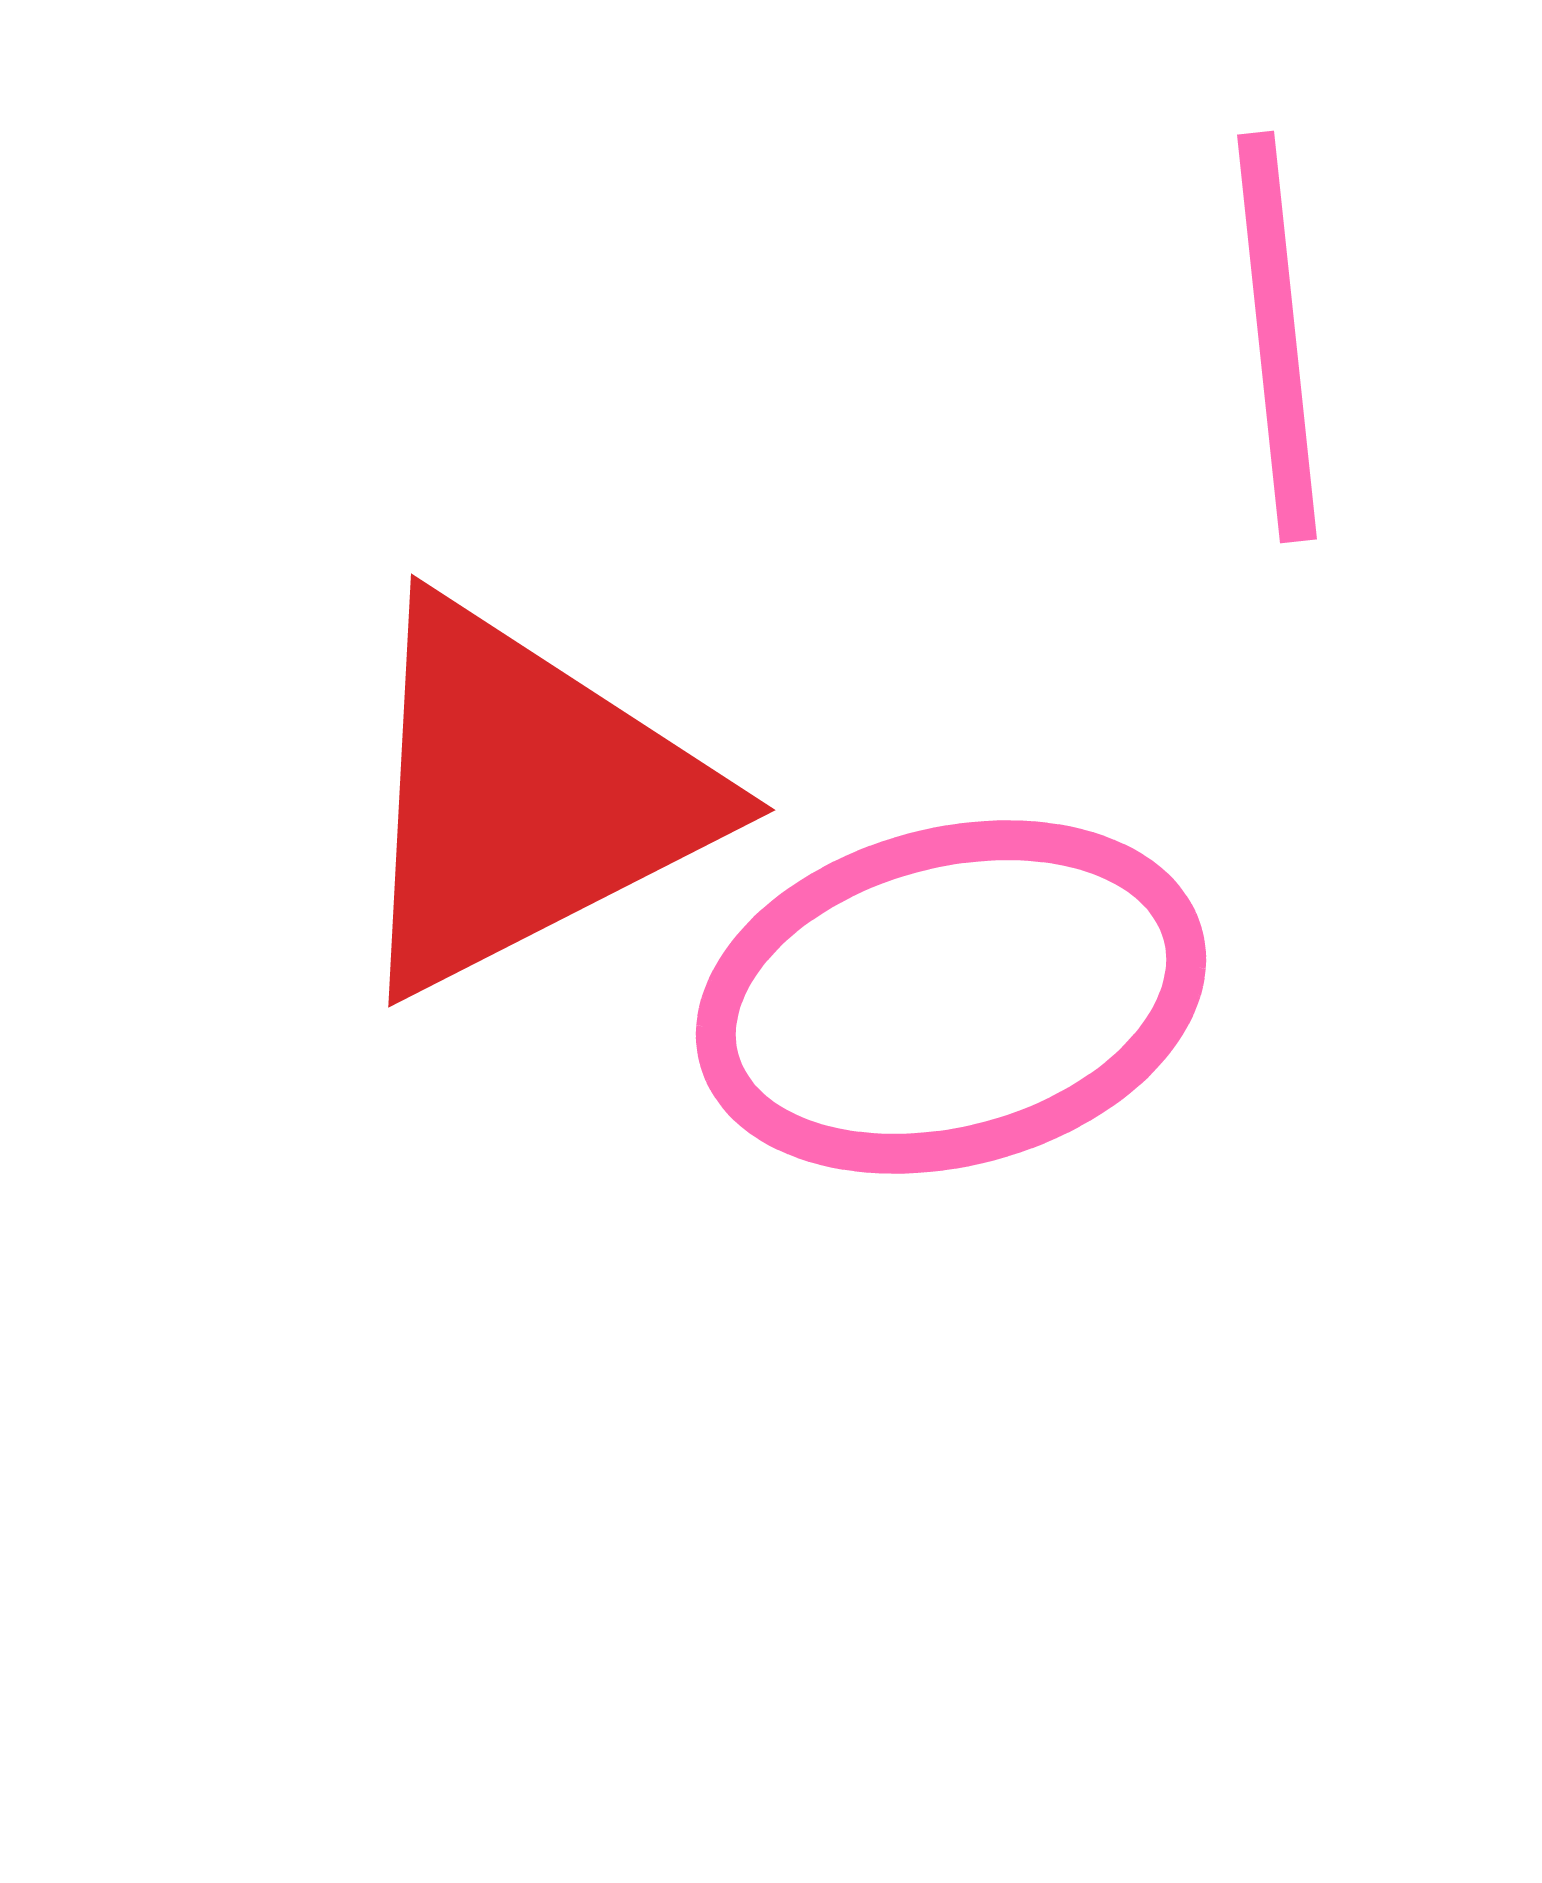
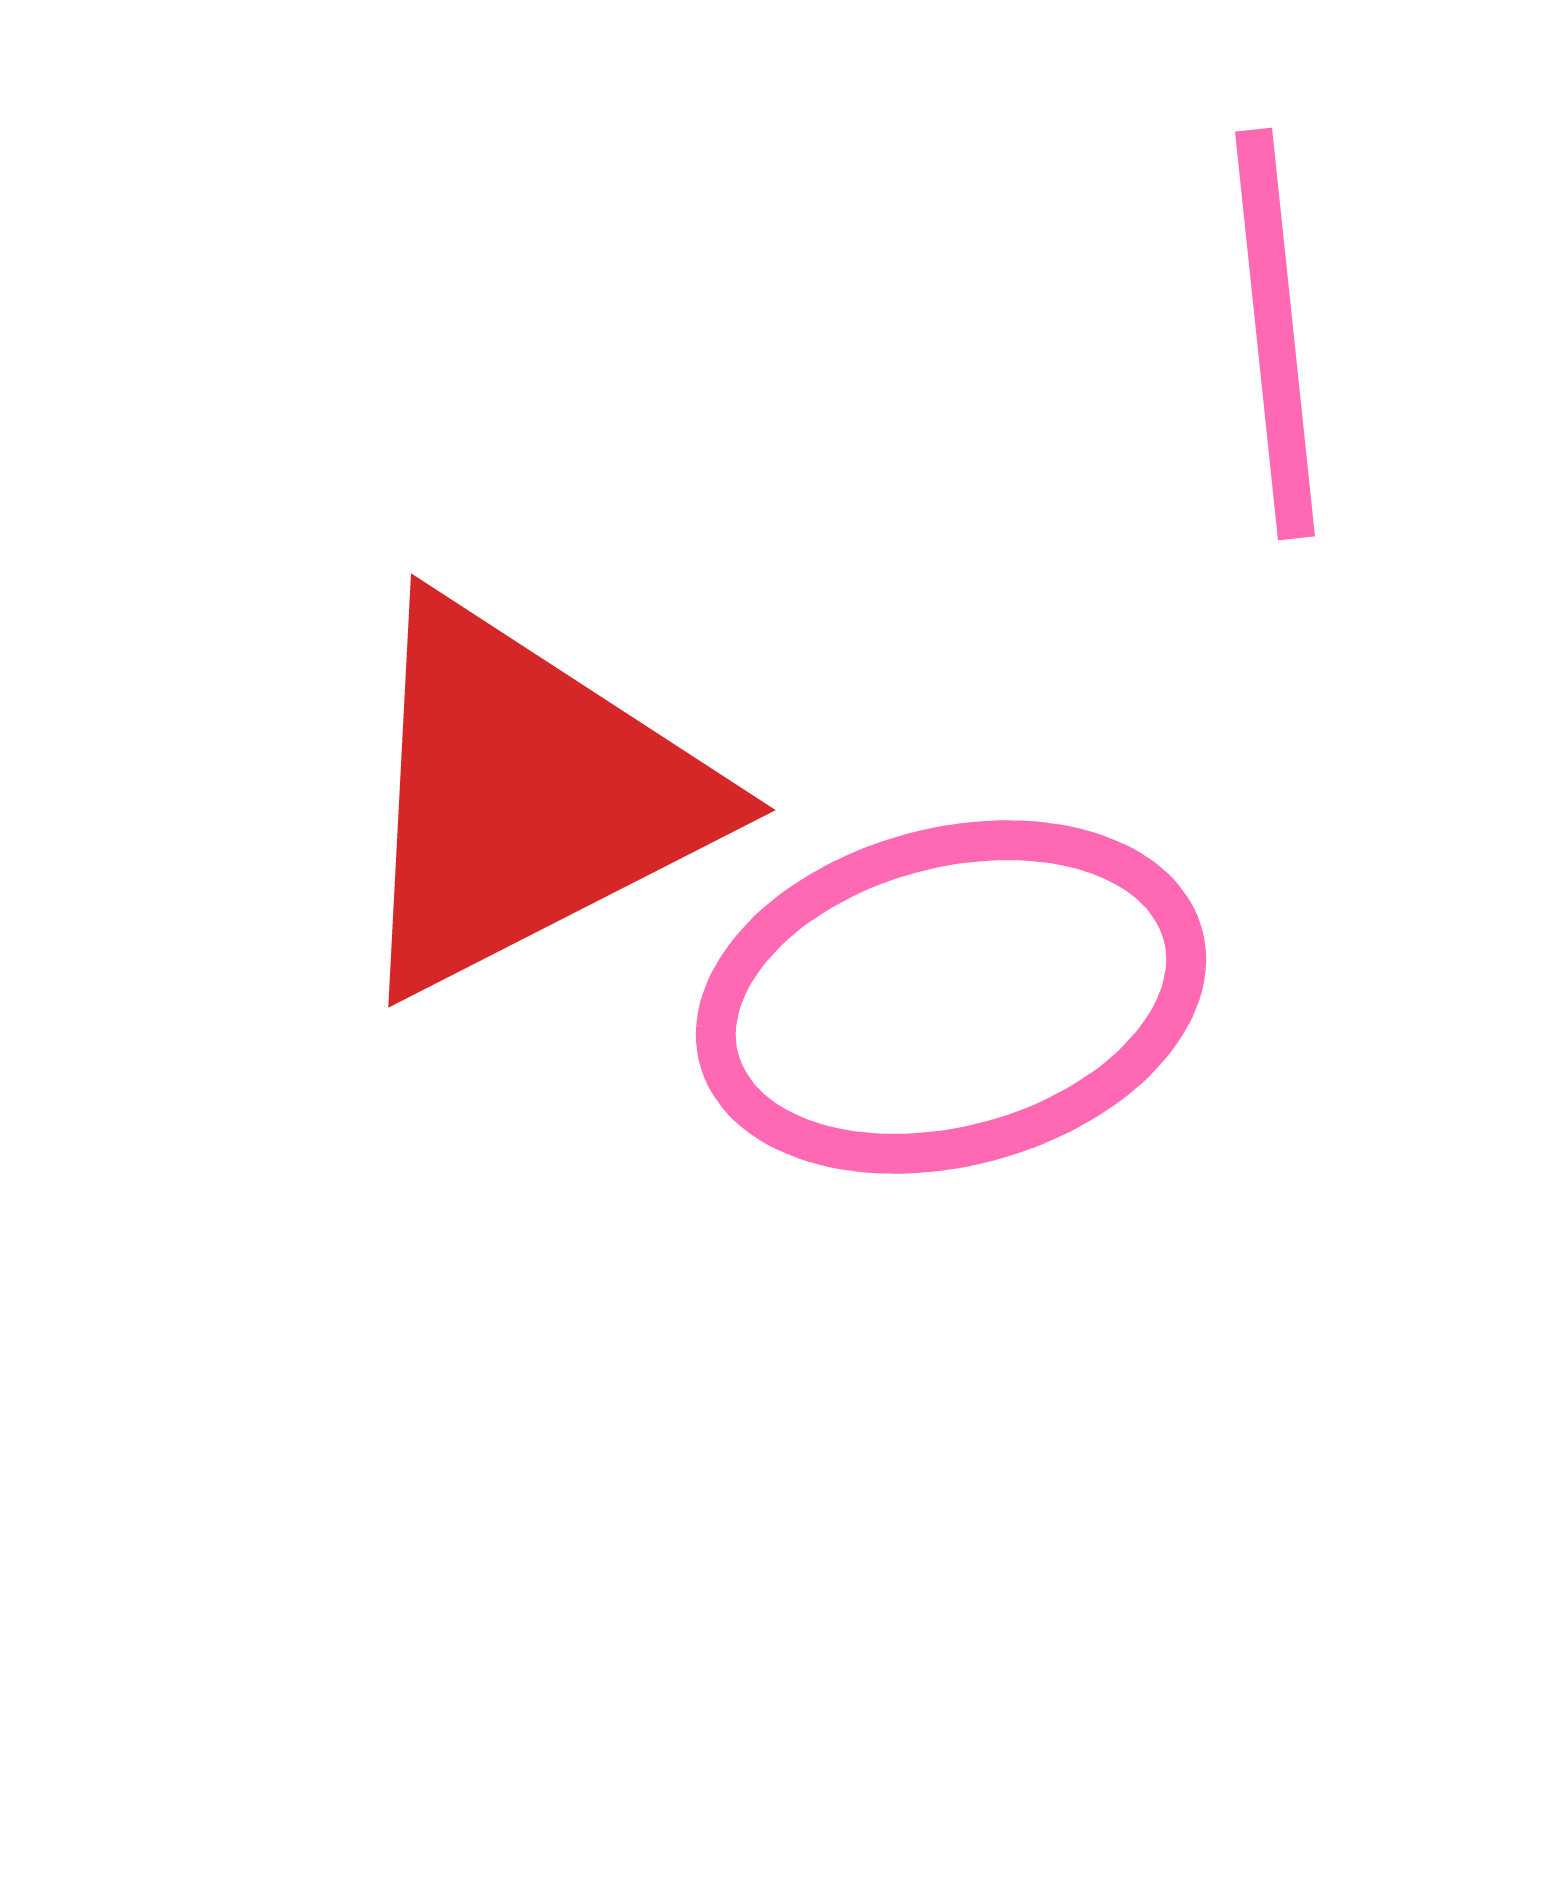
pink line: moved 2 px left, 3 px up
